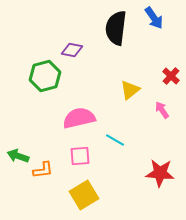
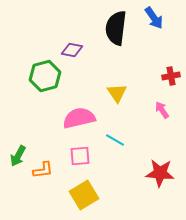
red cross: rotated 36 degrees clockwise
yellow triangle: moved 13 px left, 3 px down; rotated 25 degrees counterclockwise
green arrow: rotated 80 degrees counterclockwise
